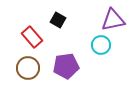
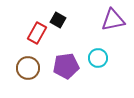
red rectangle: moved 5 px right, 4 px up; rotated 70 degrees clockwise
cyan circle: moved 3 px left, 13 px down
